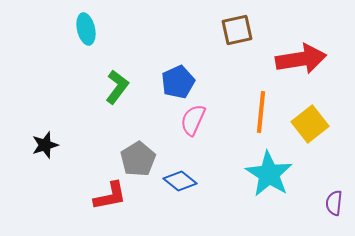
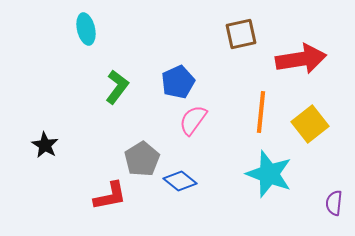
brown square: moved 4 px right, 4 px down
pink semicircle: rotated 12 degrees clockwise
black star: rotated 24 degrees counterclockwise
gray pentagon: moved 4 px right
cyan star: rotated 12 degrees counterclockwise
